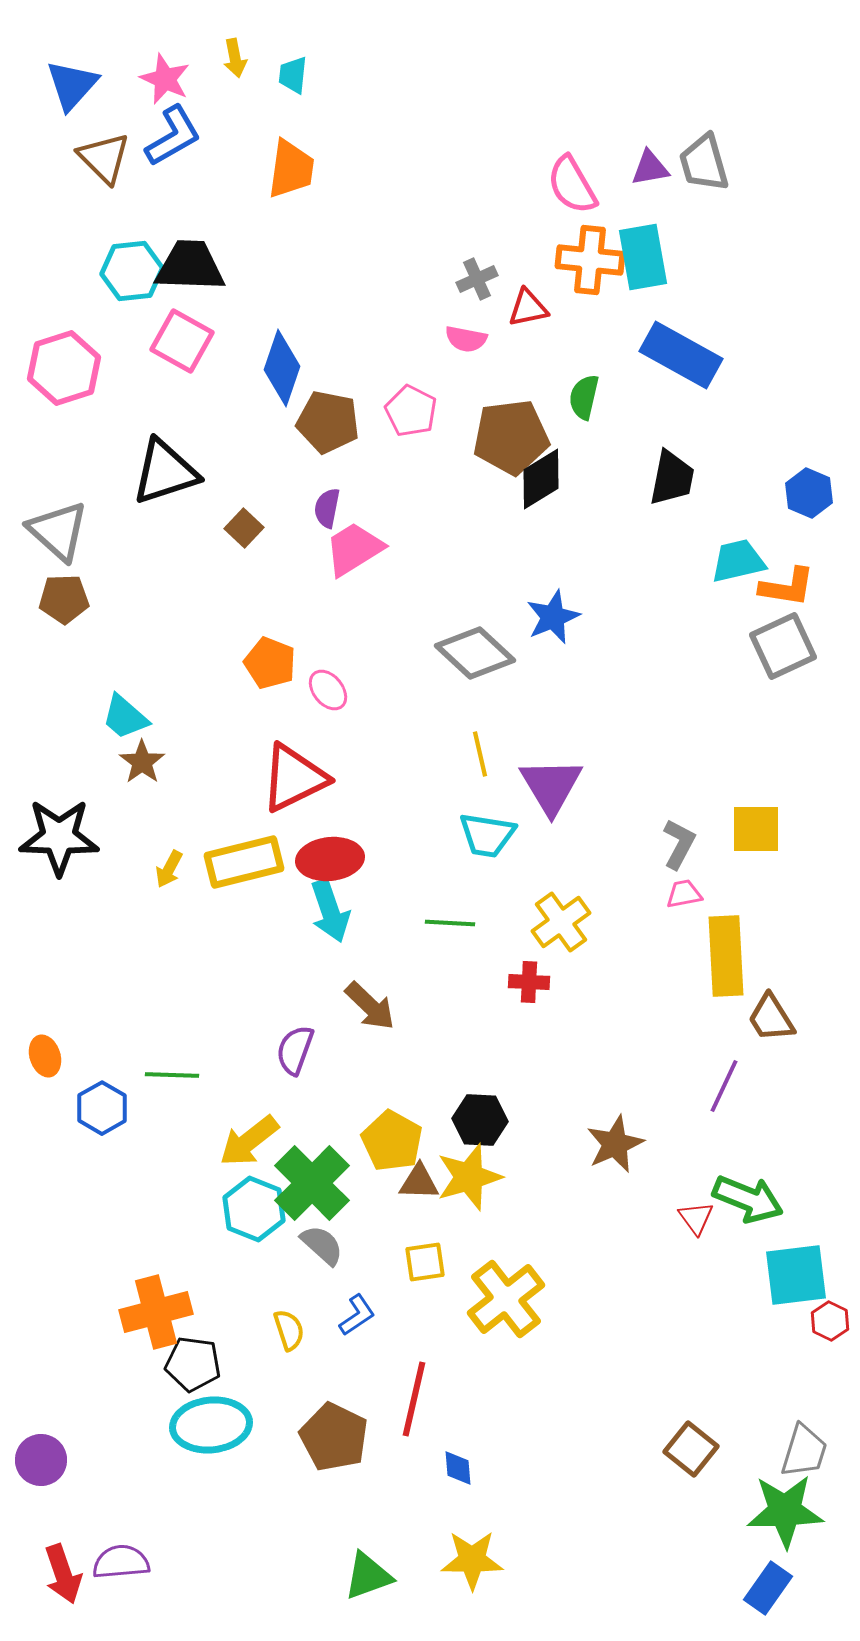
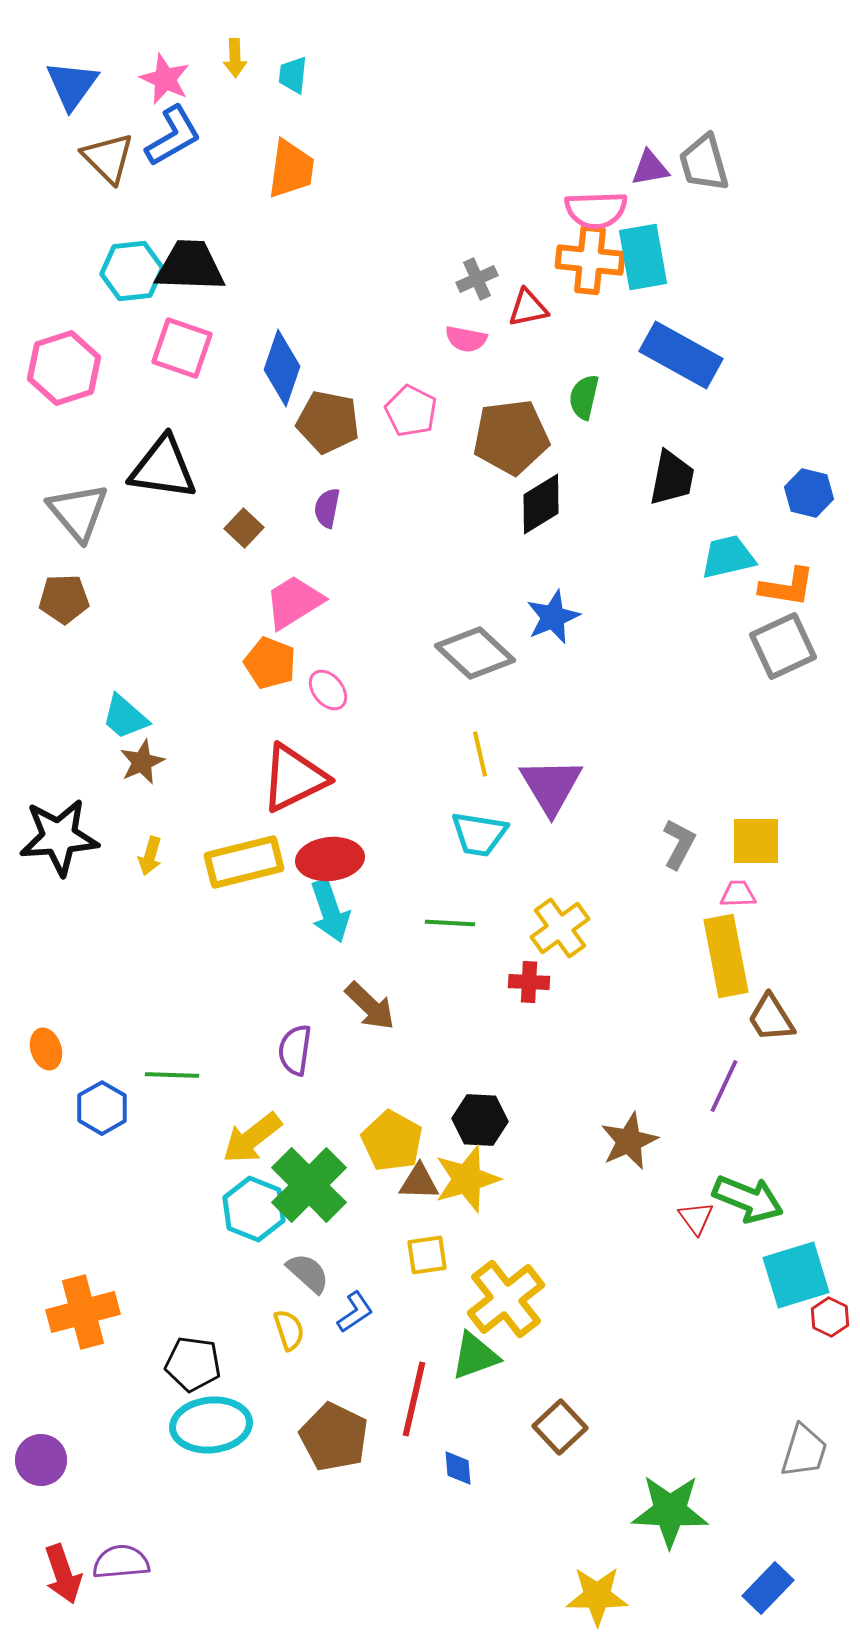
yellow arrow at (235, 58): rotated 9 degrees clockwise
blue triangle at (72, 85): rotated 6 degrees counterclockwise
brown triangle at (104, 158): moved 4 px right
pink semicircle at (572, 185): moved 24 px right, 25 px down; rotated 62 degrees counterclockwise
pink square at (182, 341): moved 7 px down; rotated 10 degrees counterclockwise
black triangle at (165, 472): moved 2 px left, 4 px up; rotated 26 degrees clockwise
black diamond at (541, 479): moved 25 px down
blue hexagon at (809, 493): rotated 9 degrees counterclockwise
gray triangle at (58, 531): moved 20 px right, 19 px up; rotated 8 degrees clockwise
pink trapezoid at (354, 549): moved 60 px left, 53 px down
cyan trapezoid at (738, 561): moved 10 px left, 4 px up
brown star at (142, 762): rotated 12 degrees clockwise
yellow square at (756, 829): moved 12 px down
cyan trapezoid at (487, 835): moved 8 px left, 1 px up
black star at (59, 837): rotated 6 degrees counterclockwise
yellow arrow at (169, 869): moved 19 px left, 13 px up; rotated 12 degrees counterclockwise
pink trapezoid at (684, 894): moved 54 px right; rotated 9 degrees clockwise
yellow cross at (561, 922): moved 1 px left, 6 px down
yellow rectangle at (726, 956): rotated 8 degrees counterclockwise
purple semicircle at (295, 1050): rotated 12 degrees counterclockwise
orange ellipse at (45, 1056): moved 1 px right, 7 px up
yellow arrow at (249, 1141): moved 3 px right, 3 px up
brown star at (615, 1144): moved 14 px right, 3 px up
yellow star at (469, 1177): moved 2 px left, 2 px down
green cross at (312, 1183): moved 3 px left, 2 px down
gray semicircle at (322, 1245): moved 14 px left, 28 px down
yellow square at (425, 1262): moved 2 px right, 7 px up
cyan square at (796, 1275): rotated 10 degrees counterclockwise
orange cross at (156, 1312): moved 73 px left
blue L-shape at (357, 1315): moved 2 px left, 3 px up
red hexagon at (830, 1321): moved 4 px up
brown square at (691, 1449): moved 131 px left, 22 px up; rotated 8 degrees clockwise
green star at (785, 1511): moved 115 px left; rotated 4 degrees clockwise
yellow star at (472, 1560): moved 125 px right, 36 px down
green triangle at (368, 1576): moved 107 px right, 220 px up
blue rectangle at (768, 1588): rotated 9 degrees clockwise
